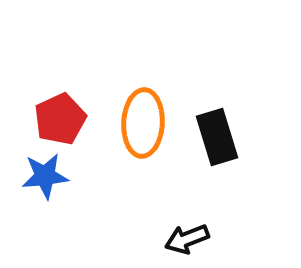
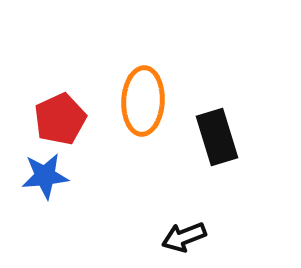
orange ellipse: moved 22 px up
black arrow: moved 3 px left, 2 px up
